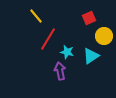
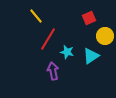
yellow circle: moved 1 px right
purple arrow: moved 7 px left
